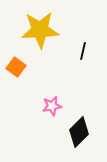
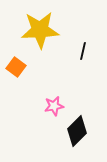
pink star: moved 2 px right
black diamond: moved 2 px left, 1 px up
